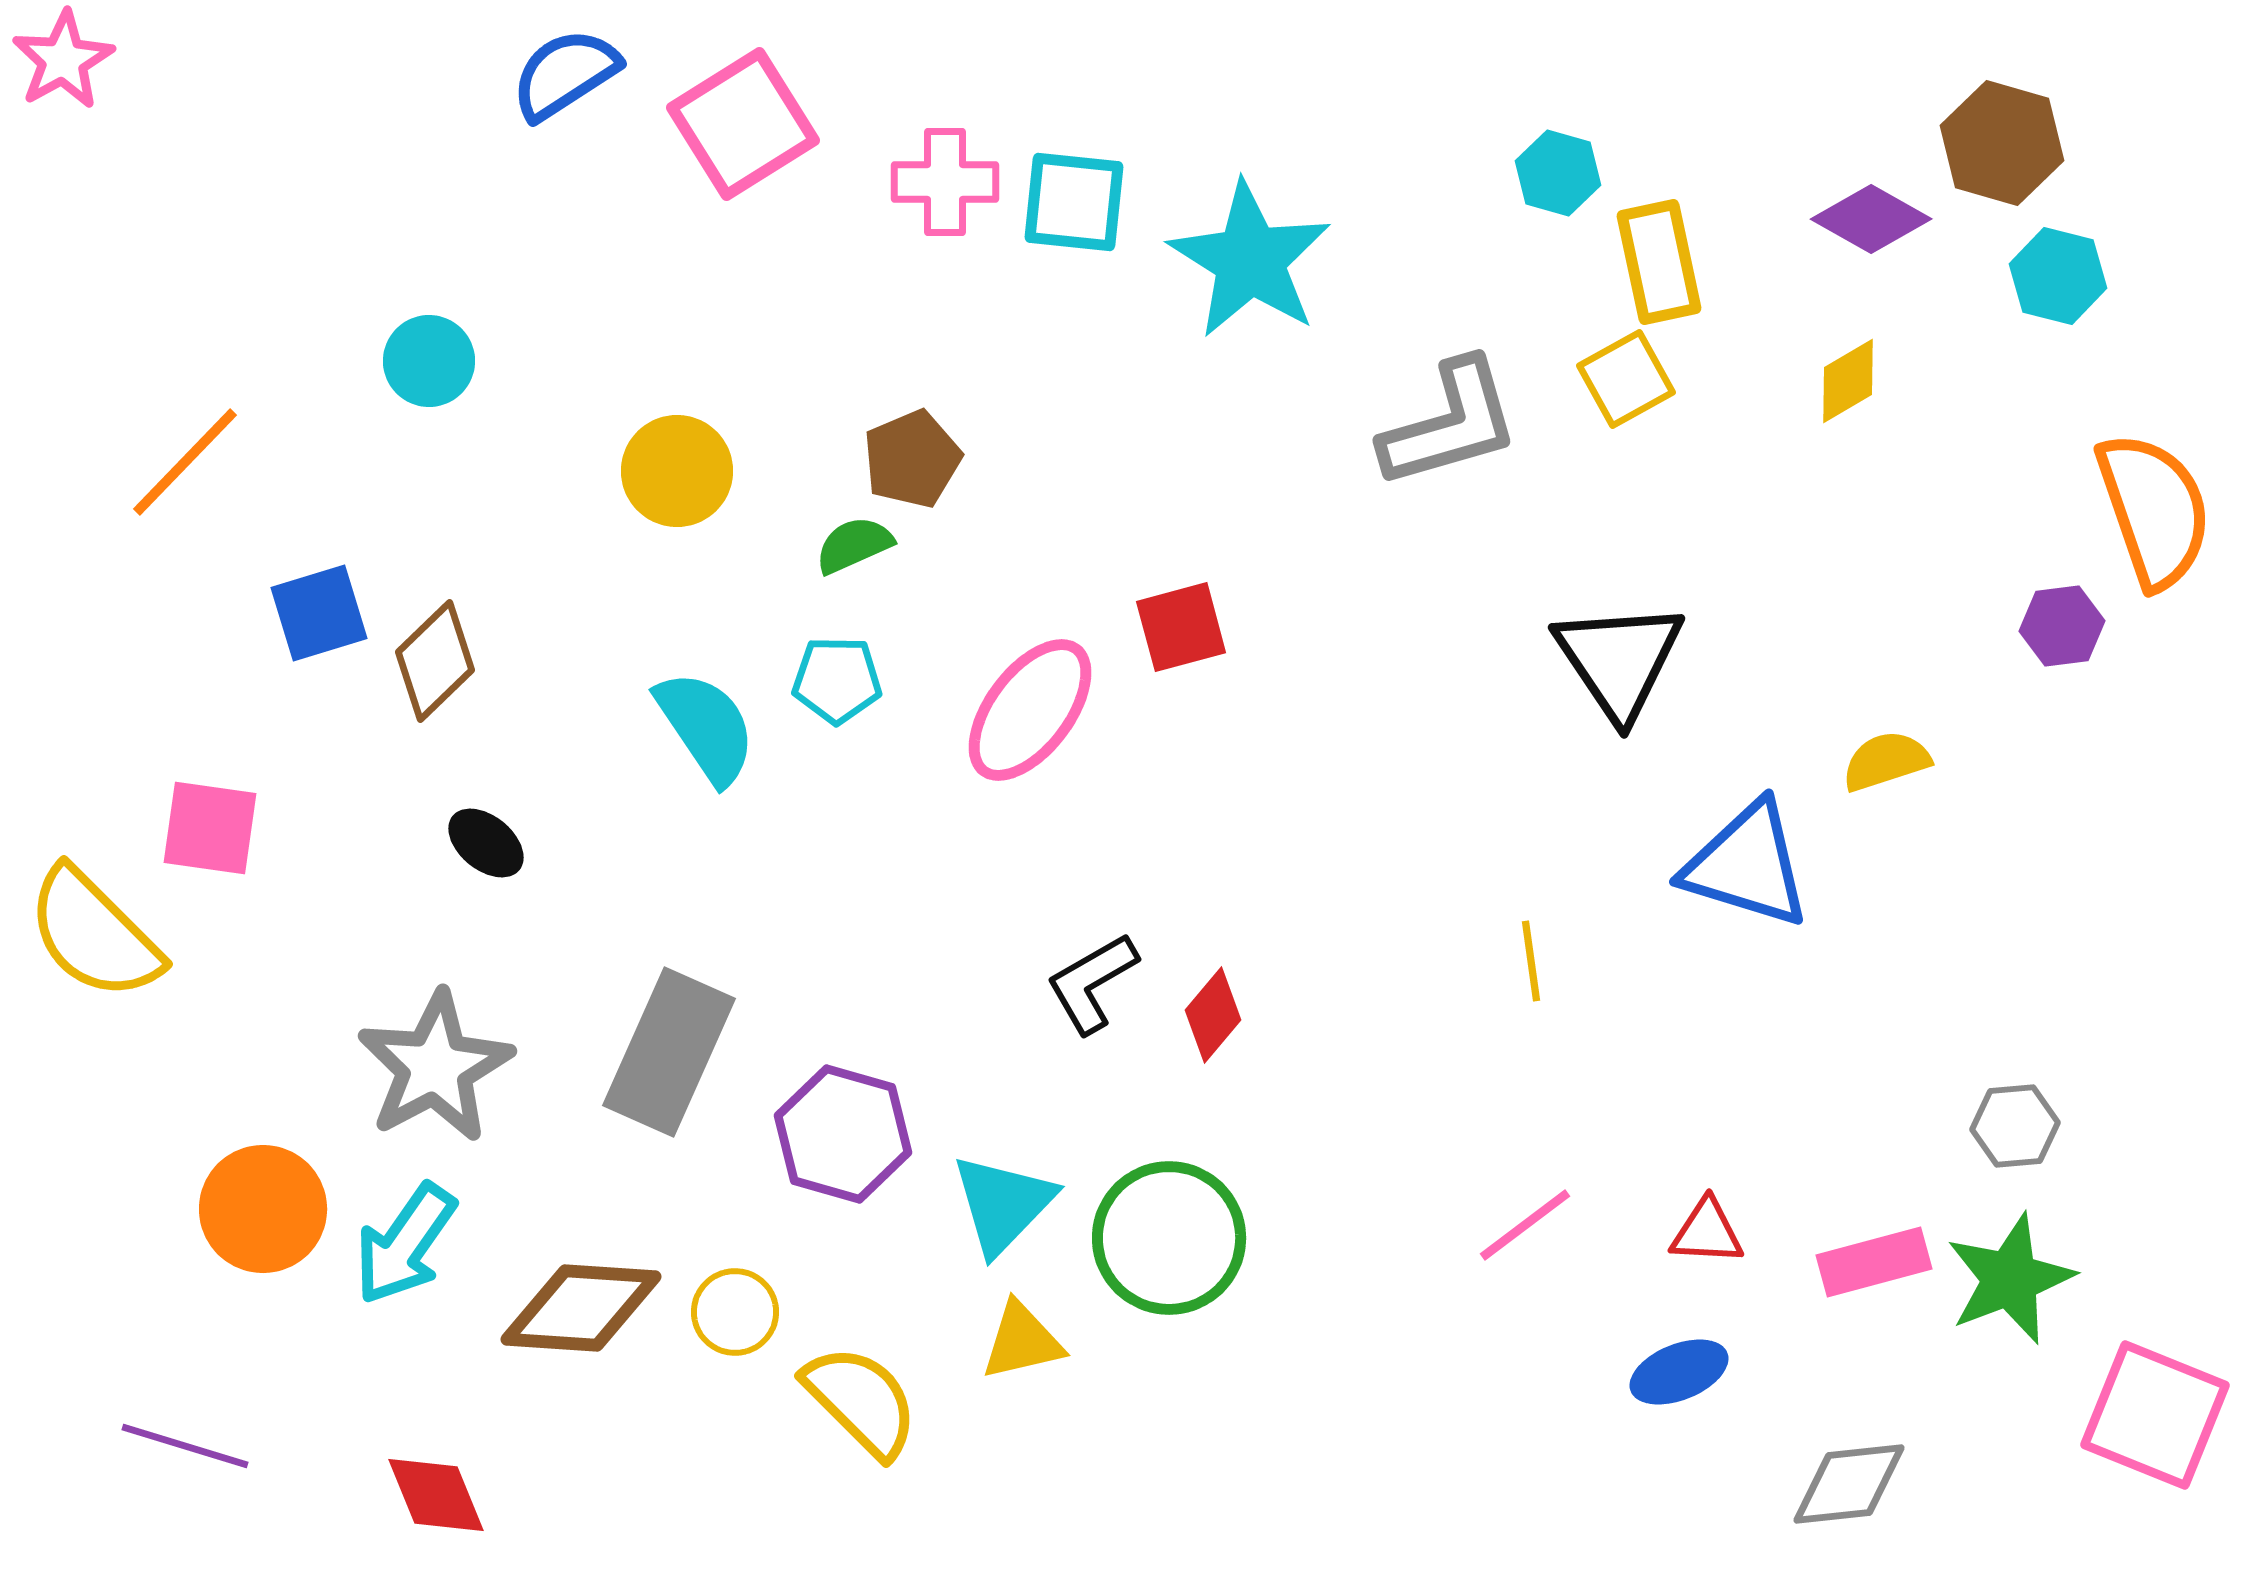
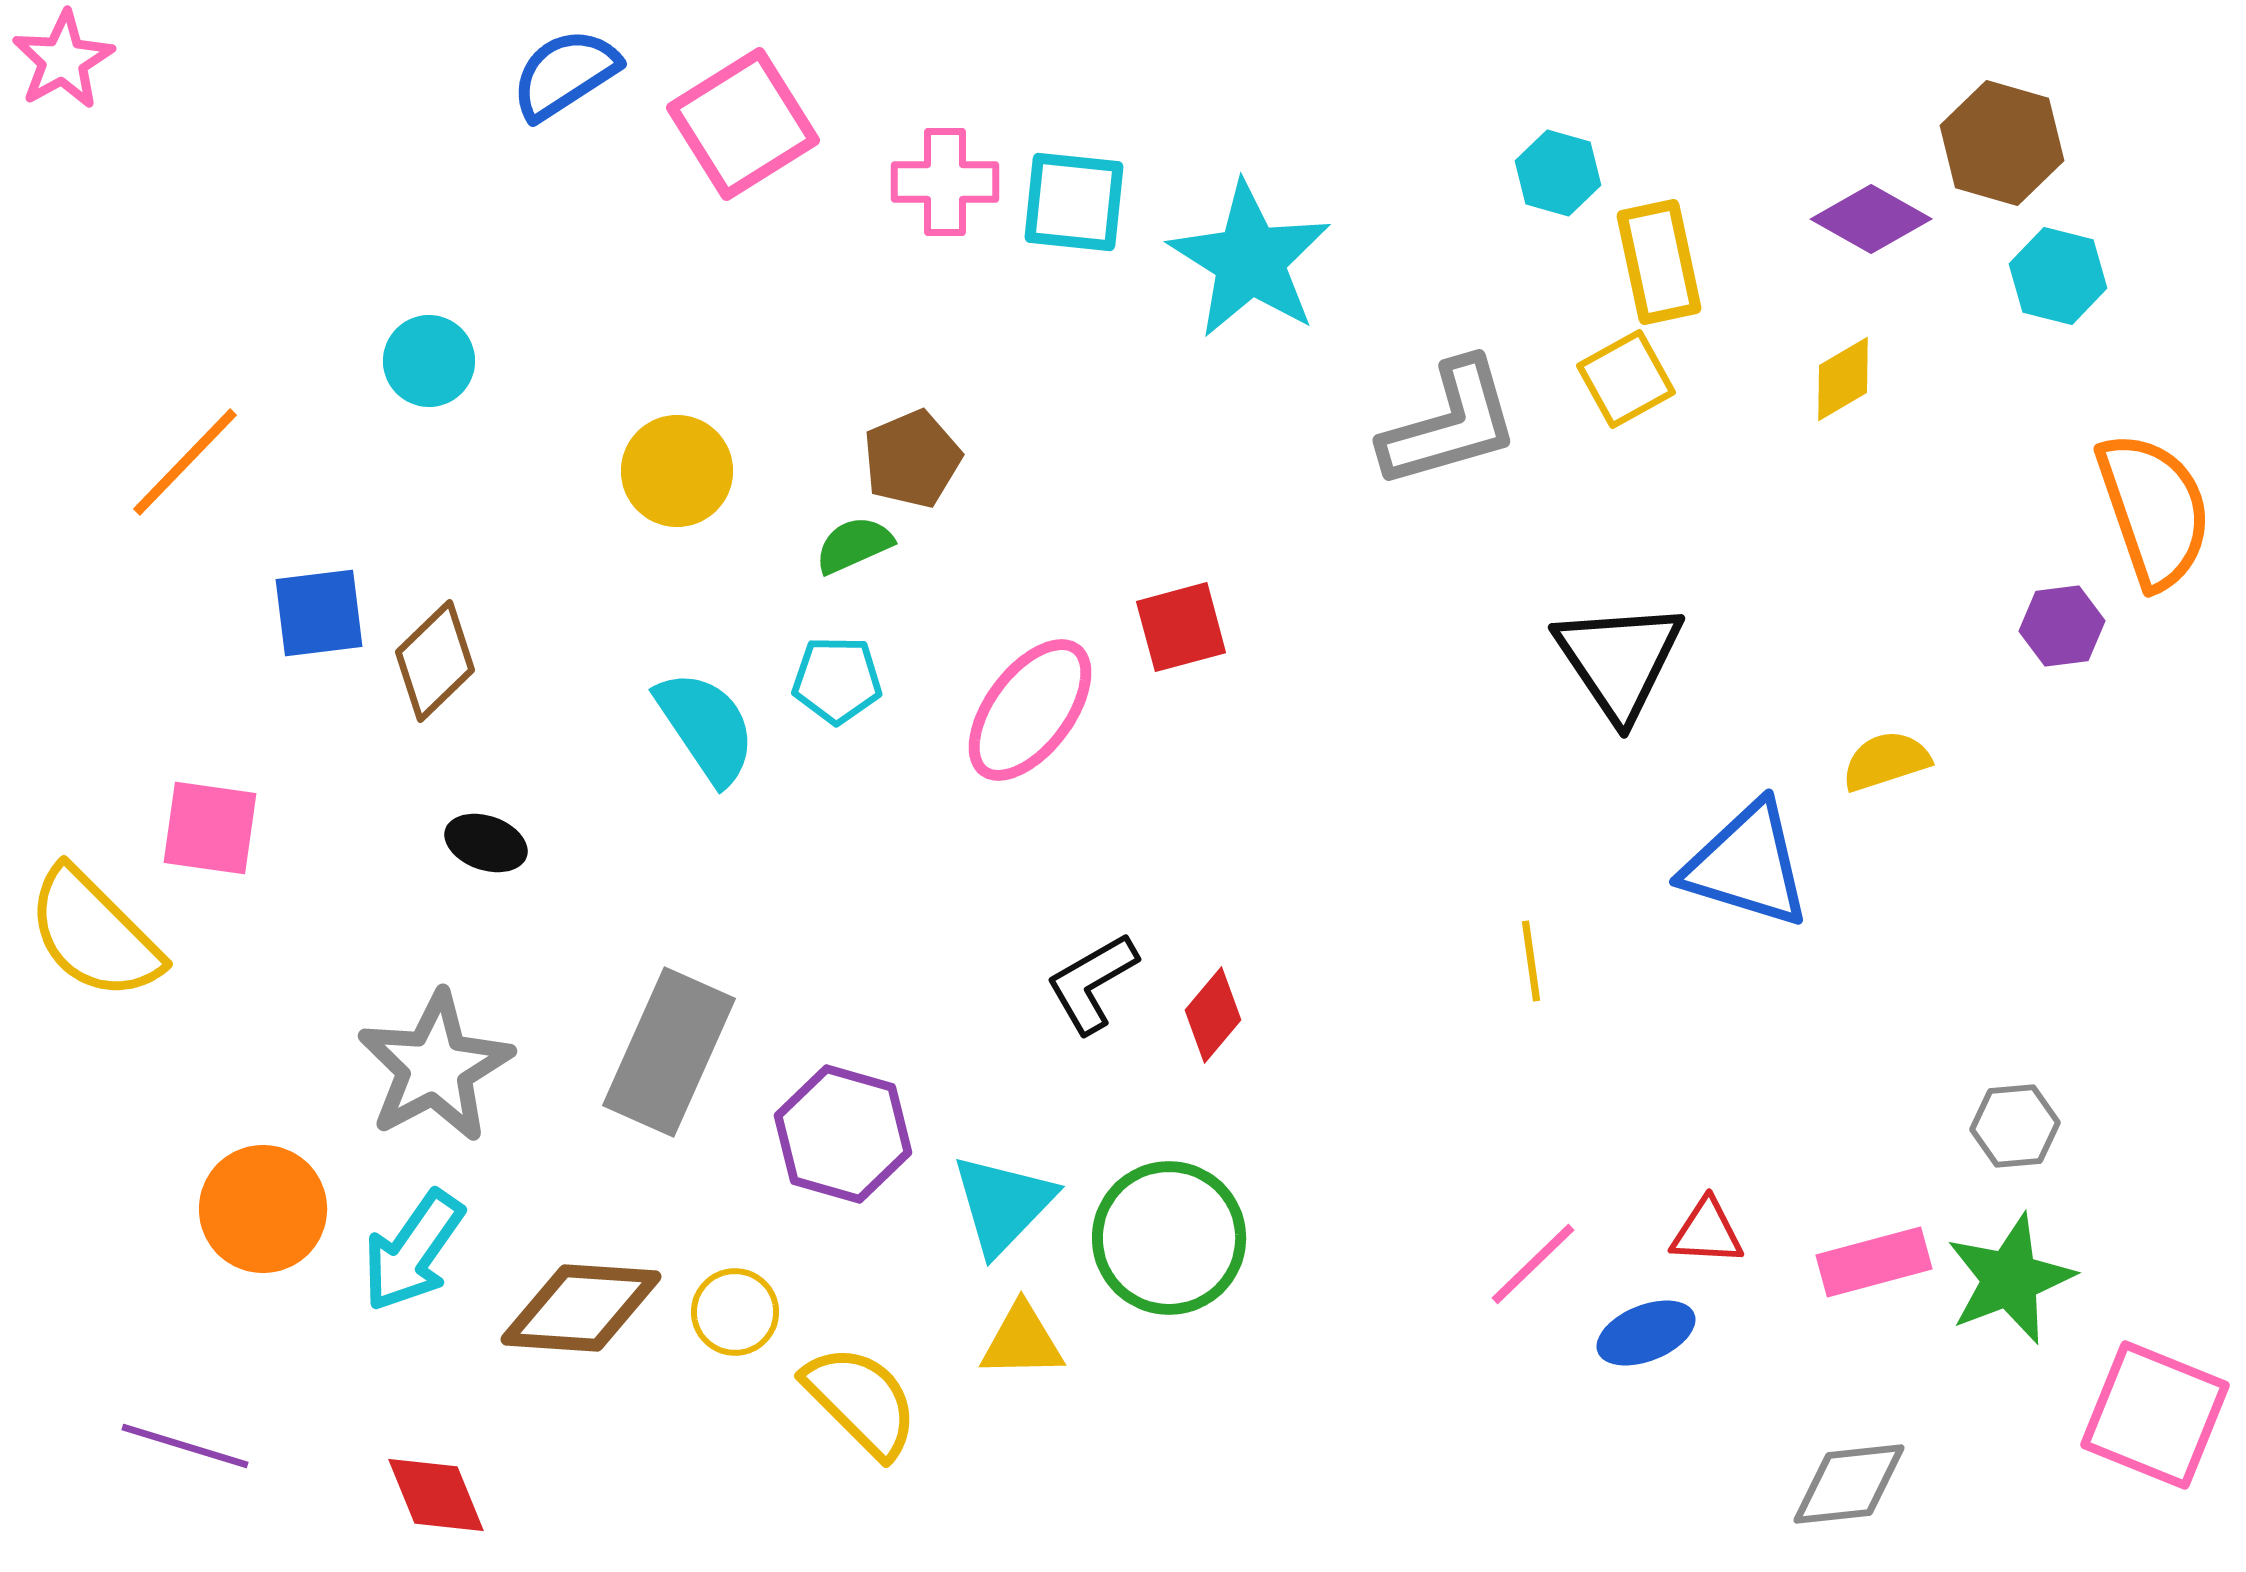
yellow diamond at (1848, 381): moved 5 px left, 2 px up
blue square at (319, 613): rotated 10 degrees clockwise
black ellipse at (486, 843): rotated 20 degrees counterclockwise
pink line at (1525, 1225): moved 8 px right, 39 px down; rotated 7 degrees counterclockwise
cyan arrow at (405, 1244): moved 8 px right, 7 px down
yellow triangle at (1022, 1341): rotated 12 degrees clockwise
blue ellipse at (1679, 1372): moved 33 px left, 39 px up
